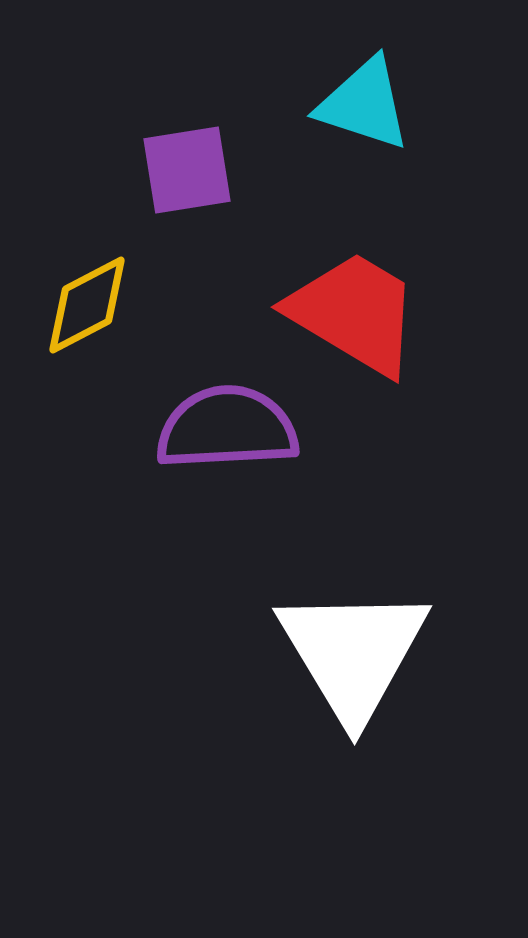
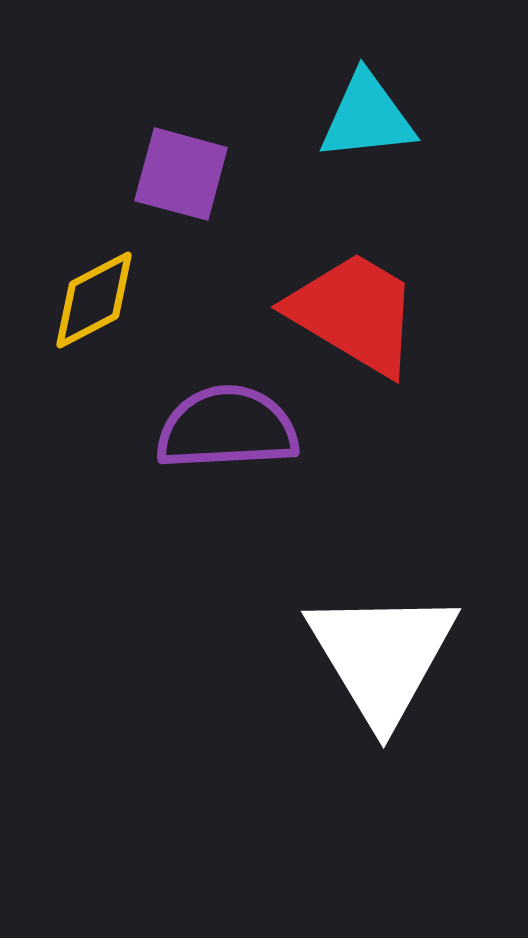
cyan triangle: moved 3 px right, 13 px down; rotated 24 degrees counterclockwise
purple square: moved 6 px left, 4 px down; rotated 24 degrees clockwise
yellow diamond: moved 7 px right, 5 px up
white triangle: moved 29 px right, 3 px down
